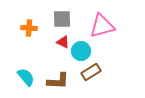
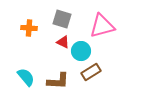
gray square: rotated 18 degrees clockwise
